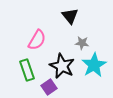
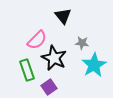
black triangle: moved 7 px left
pink semicircle: rotated 15 degrees clockwise
black star: moved 8 px left, 8 px up
